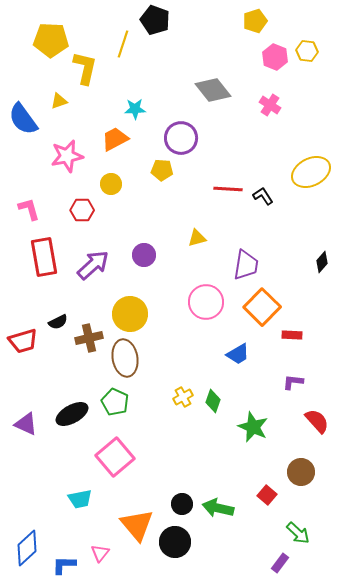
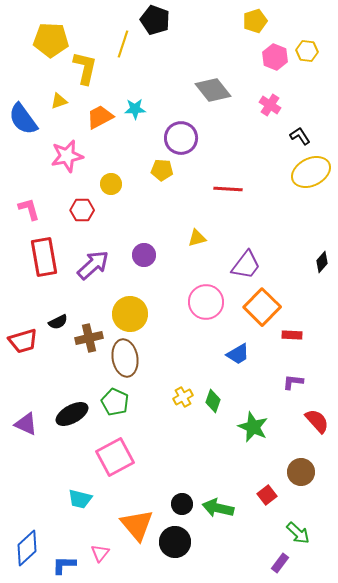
orange trapezoid at (115, 139): moved 15 px left, 22 px up
black L-shape at (263, 196): moved 37 px right, 60 px up
purple trapezoid at (246, 265): rotated 28 degrees clockwise
pink square at (115, 457): rotated 12 degrees clockwise
red square at (267, 495): rotated 12 degrees clockwise
cyan trapezoid at (80, 499): rotated 25 degrees clockwise
